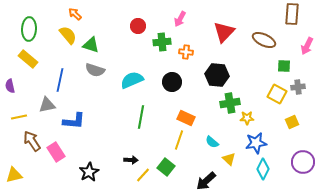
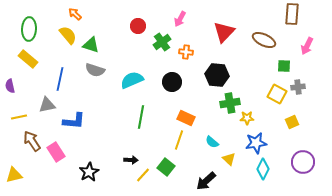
green cross at (162, 42): rotated 30 degrees counterclockwise
blue line at (60, 80): moved 1 px up
